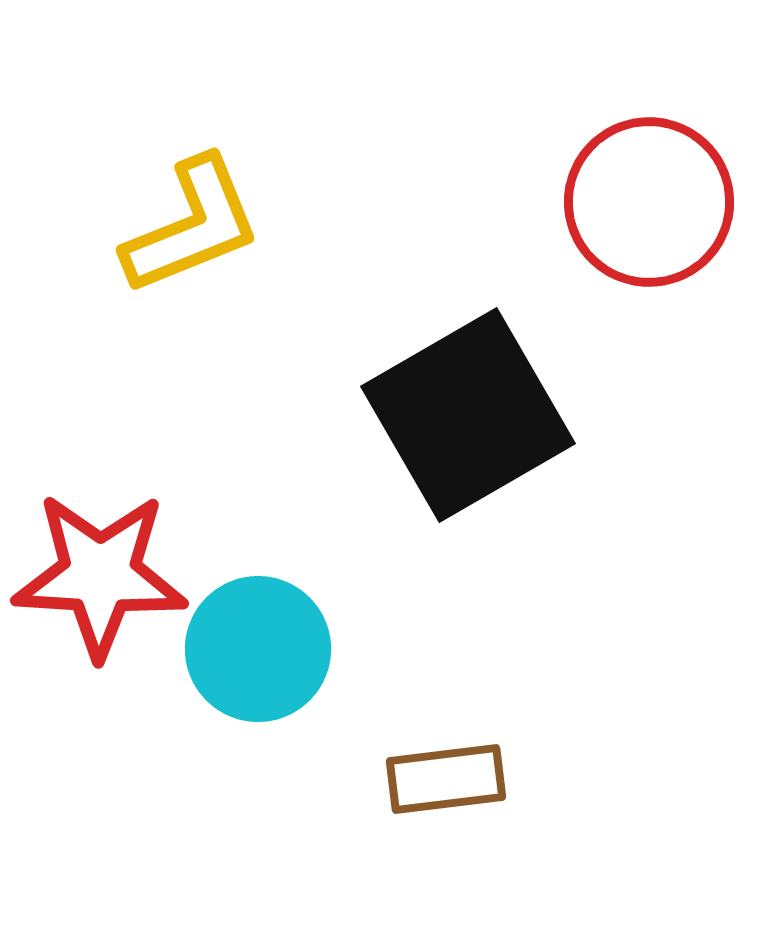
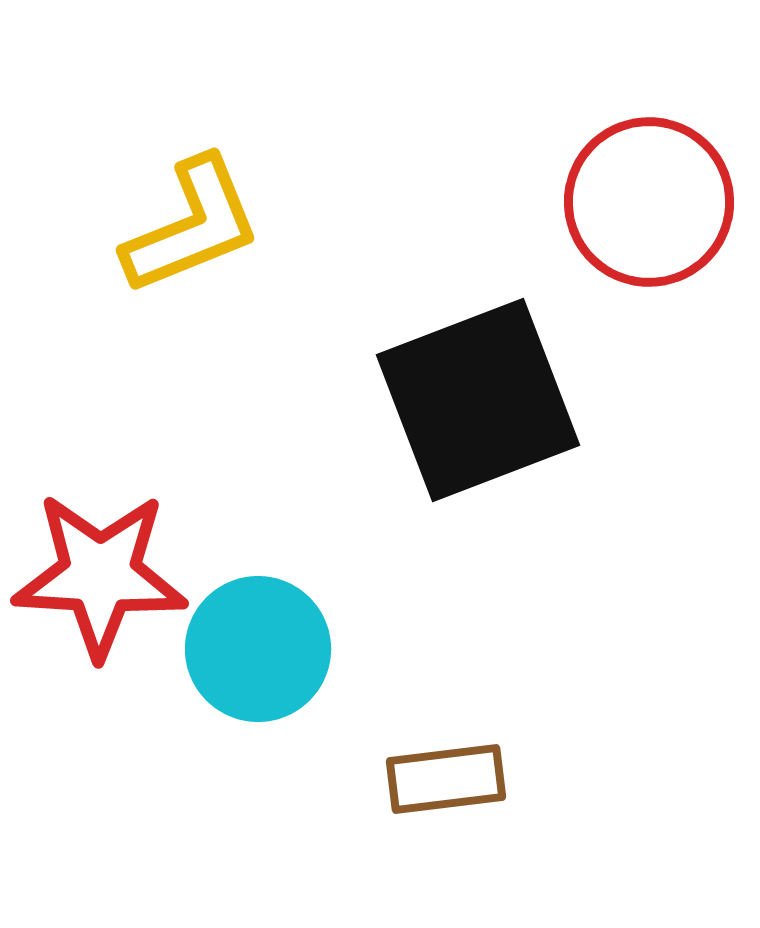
black square: moved 10 px right, 15 px up; rotated 9 degrees clockwise
